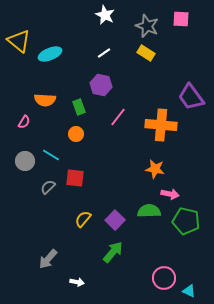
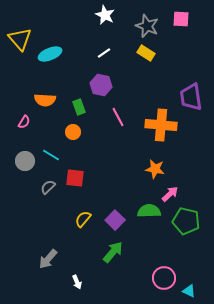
yellow triangle: moved 1 px right, 2 px up; rotated 10 degrees clockwise
purple trapezoid: rotated 28 degrees clockwise
pink line: rotated 66 degrees counterclockwise
orange circle: moved 3 px left, 2 px up
pink arrow: rotated 54 degrees counterclockwise
white arrow: rotated 56 degrees clockwise
